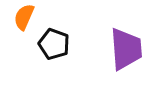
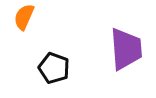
black pentagon: moved 24 px down
